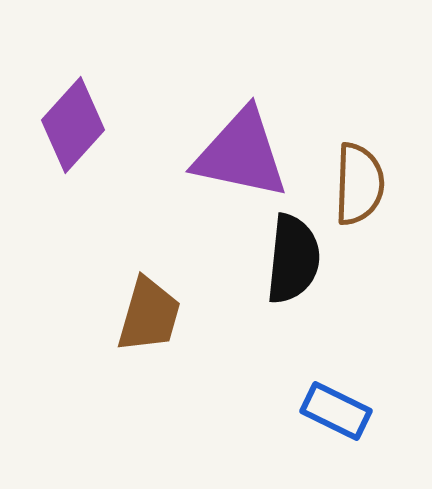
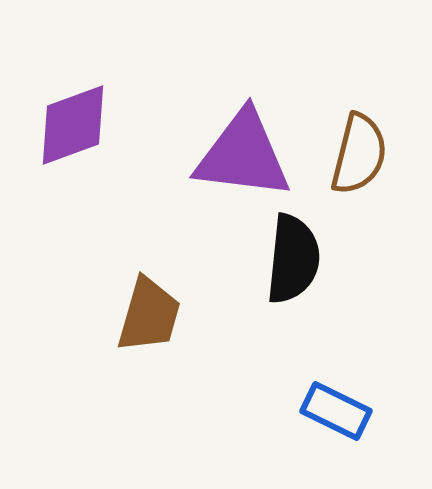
purple diamond: rotated 28 degrees clockwise
purple triangle: moved 2 px right, 1 px down; rotated 5 degrees counterclockwise
brown semicircle: moved 30 px up; rotated 12 degrees clockwise
